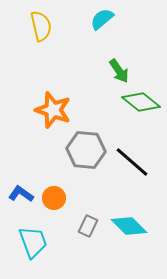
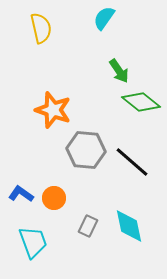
cyan semicircle: moved 2 px right, 1 px up; rotated 15 degrees counterclockwise
yellow semicircle: moved 2 px down
cyan diamond: rotated 33 degrees clockwise
